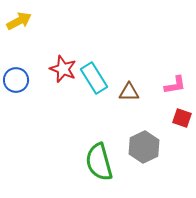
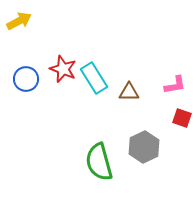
blue circle: moved 10 px right, 1 px up
